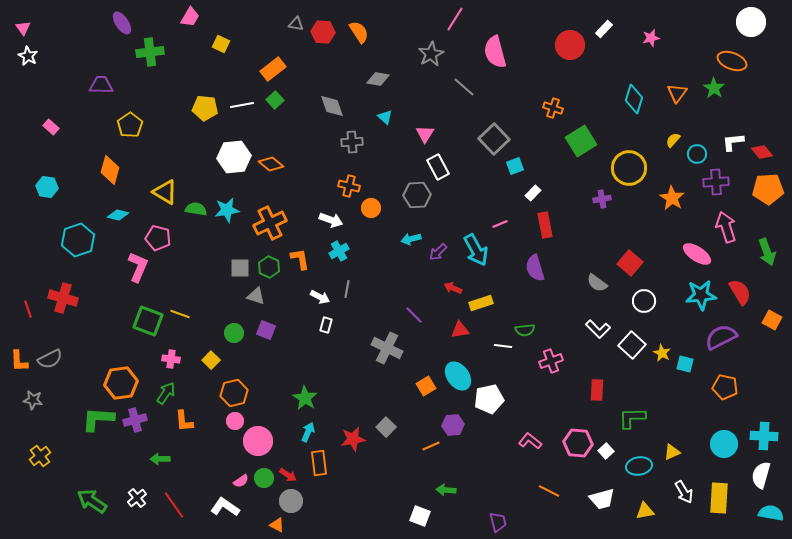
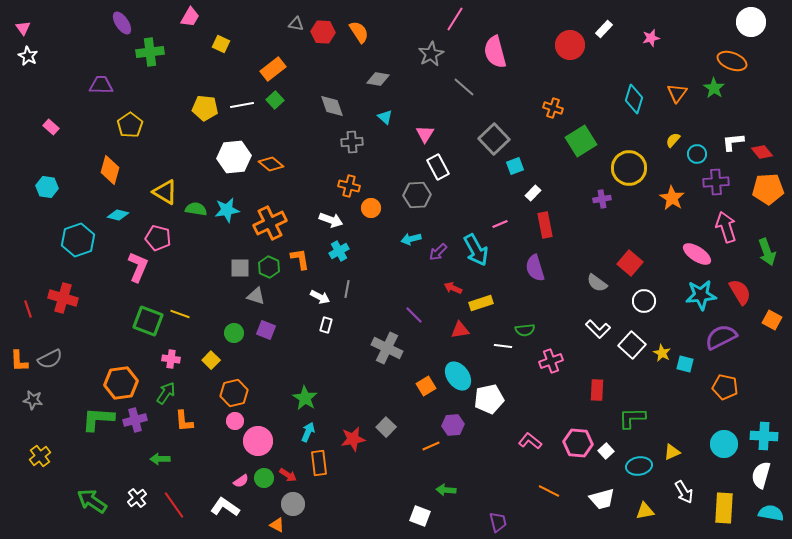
yellow rectangle at (719, 498): moved 5 px right, 10 px down
gray circle at (291, 501): moved 2 px right, 3 px down
